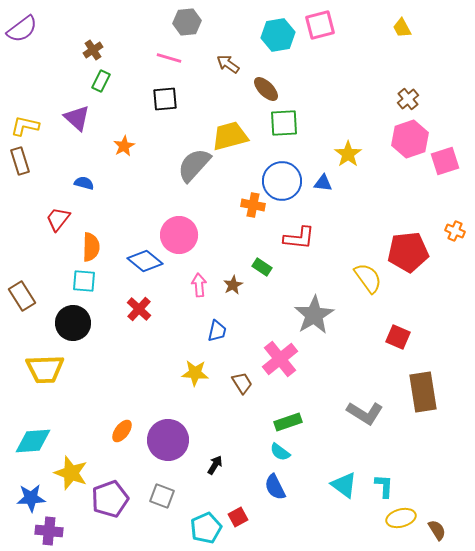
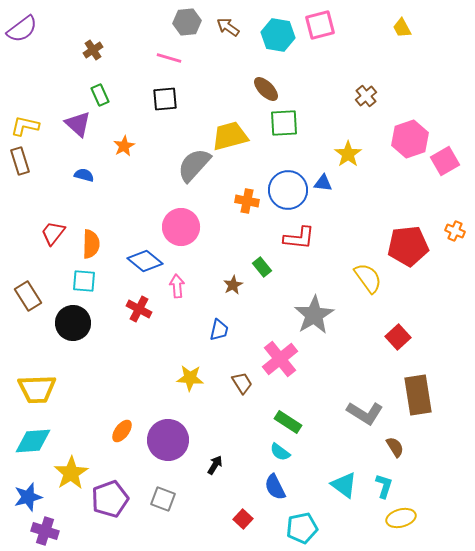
cyan hexagon at (278, 35): rotated 20 degrees clockwise
brown arrow at (228, 64): moved 37 px up
green rectangle at (101, 81): moved 1 px left, 14 px down; rotated 50 degrees counterclockwise
brown cross at (408, 99): moved 42 px left, 3 px up
purple triangle at (77, 118): moved 1 px right, 6 px down
pink square at (445, 161): rotated 12 degrees counterclockwise
blue circle at (282, 181): moved 6 px right, 9 px down
blue semicircle at (84, 183): moved 8 px up
orange cross at (253, 205): moved 6 px left, 4 px up
red trapezoid at (58, 219): moved 5 px left, 14 px down
pink circle at (179, 235): moved 2 px right, 8 px up
orange semicircle at (91, 247): moved 3 px up
red pentagon at (408, 252): moved 6 px up
green rectangle at (262, 267): rotated 18 degrees clockwise
pink arrow at (199, 285): moved 22 px left, 1 px down
brown rectangle at (22, 296): moved 6 px right
red cross at (139, 309): rotated 15 degrees counterclockwise
blue trapezoid at (217, 331): moved 2 px right, 1 px up
red square at (398, 337): rotated 25 degrees clockwise
yellow trapezoid at (45, 369): moved 8 px left, 20 px down
yellow star at (195, 373): moved 5 px left, 5 px down
brown rectangle at (423, 392): moved 5 px left, 3 px down
green rectangle at (288, 422): rotated 52 degrees clockwise
yellow star at (71, 473): rotated 20 degrees clockwise
cyan L-shape at (384, 486): rotated 15 degrees clockwise
gray square at (162, 496): moved 1 px right, 3 px down
blue star at (31, 498): moved 3 px left, 1 px up; rotated 12 degrees counterclockwise
red square at (238, 517): moved 5 px right, 2 px down; rotated 18 degrees counterclockwise
cyan pentagon at (206, 528): moved 96 px right; rotated 12 degrees clockwise
brown semicircle at (437, 530): moved 42 px left, 83 px up
purple cross at (49, 531): moved 4 px left; rotated 12 degrees clockwise
